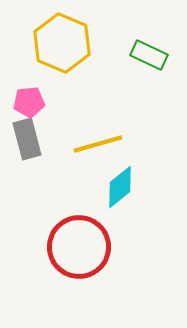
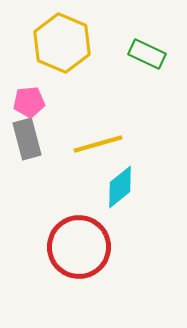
green rectangle: moved 2 px left, 1 px up
